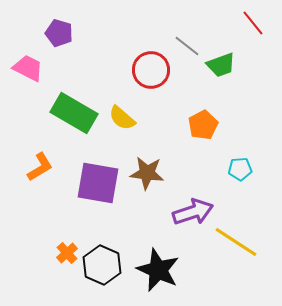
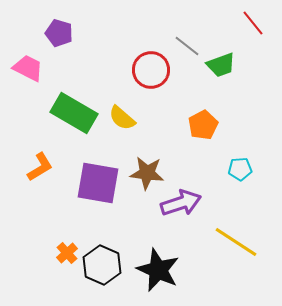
purple arrow: moved 12 px left, 9 px up
